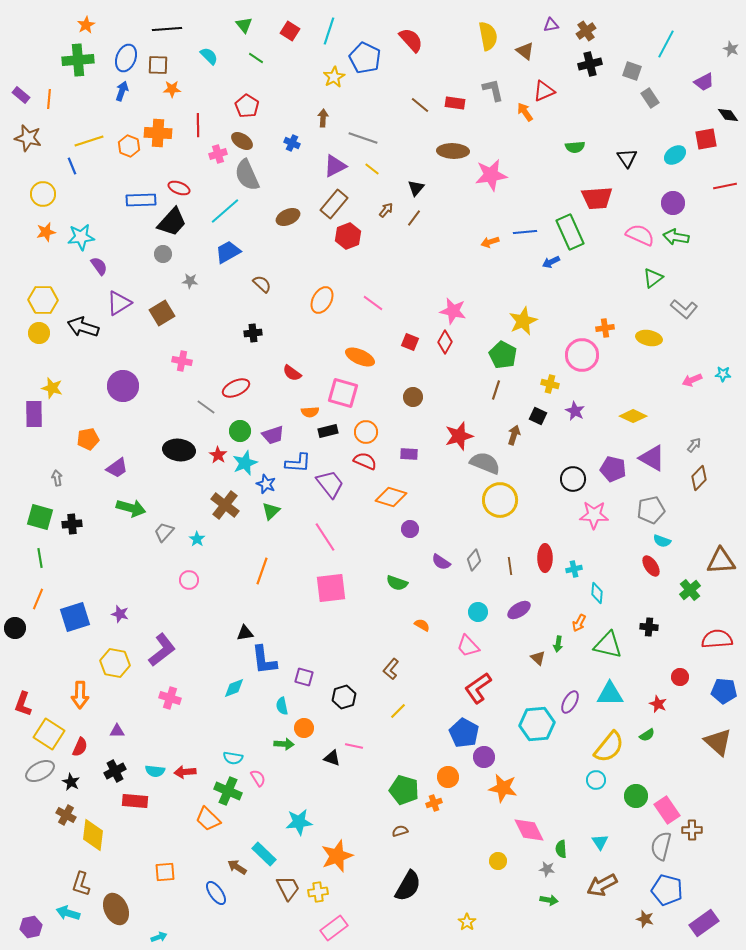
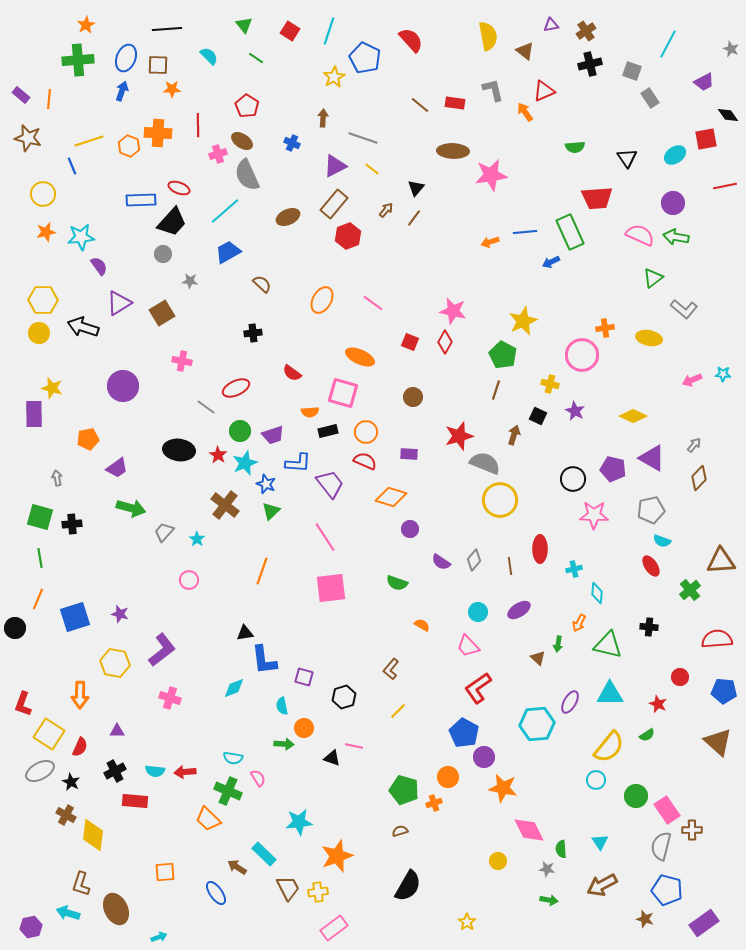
cyan line at (666, 44): moved 2 px right
red ellipse at (545, 558): moved 5 px left, 9 px up
